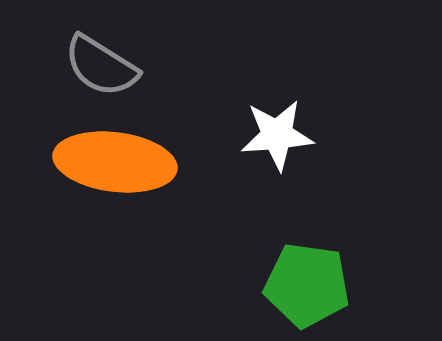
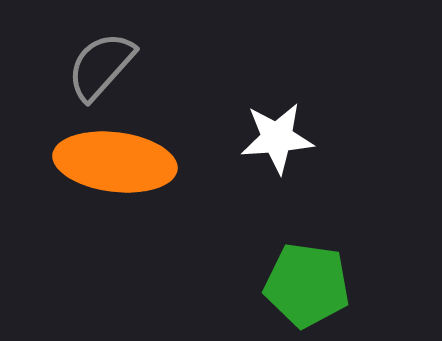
gray semicircle: rotated 100 degrees clockwise
white star: moved 3 px down
